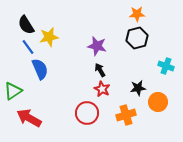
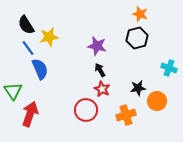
orange star: moved 3 px right; rotated 21 degrees clockwise
blue line: moved 1 px down
cyan cross: moved 3 px right, 2 px down
green triangle: rotated 30 degrees counterclockwise
orange circle: moved 1 px left, 1 px up
red circle: moved 1 px left, 3 px up
red arrow: moved 1 px right, 4 px up; rotated 80 degrees clockwise
